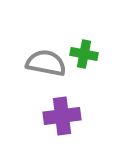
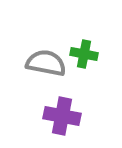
purple cross: rotated 18 degrees clockwise
